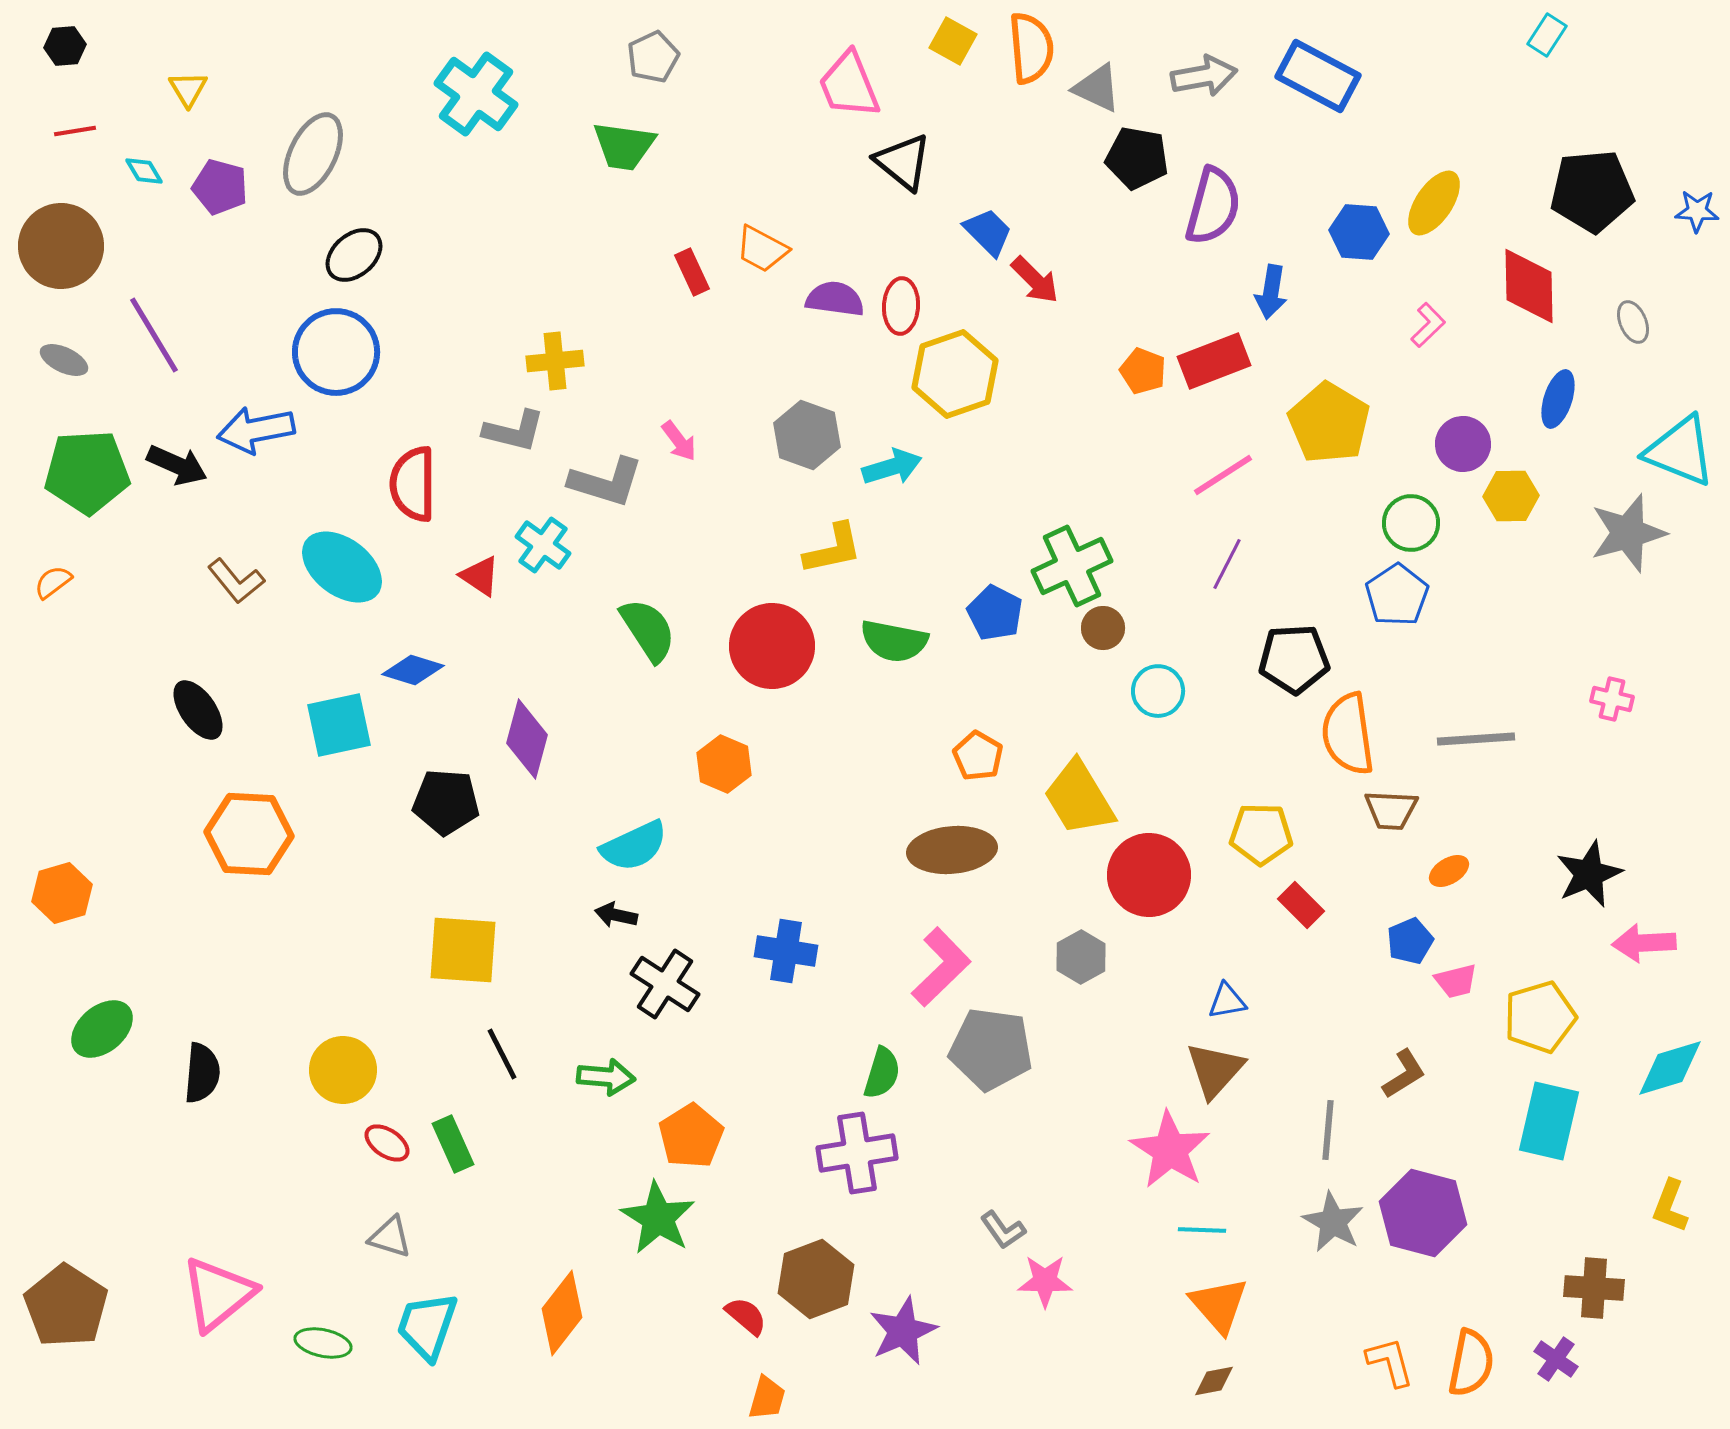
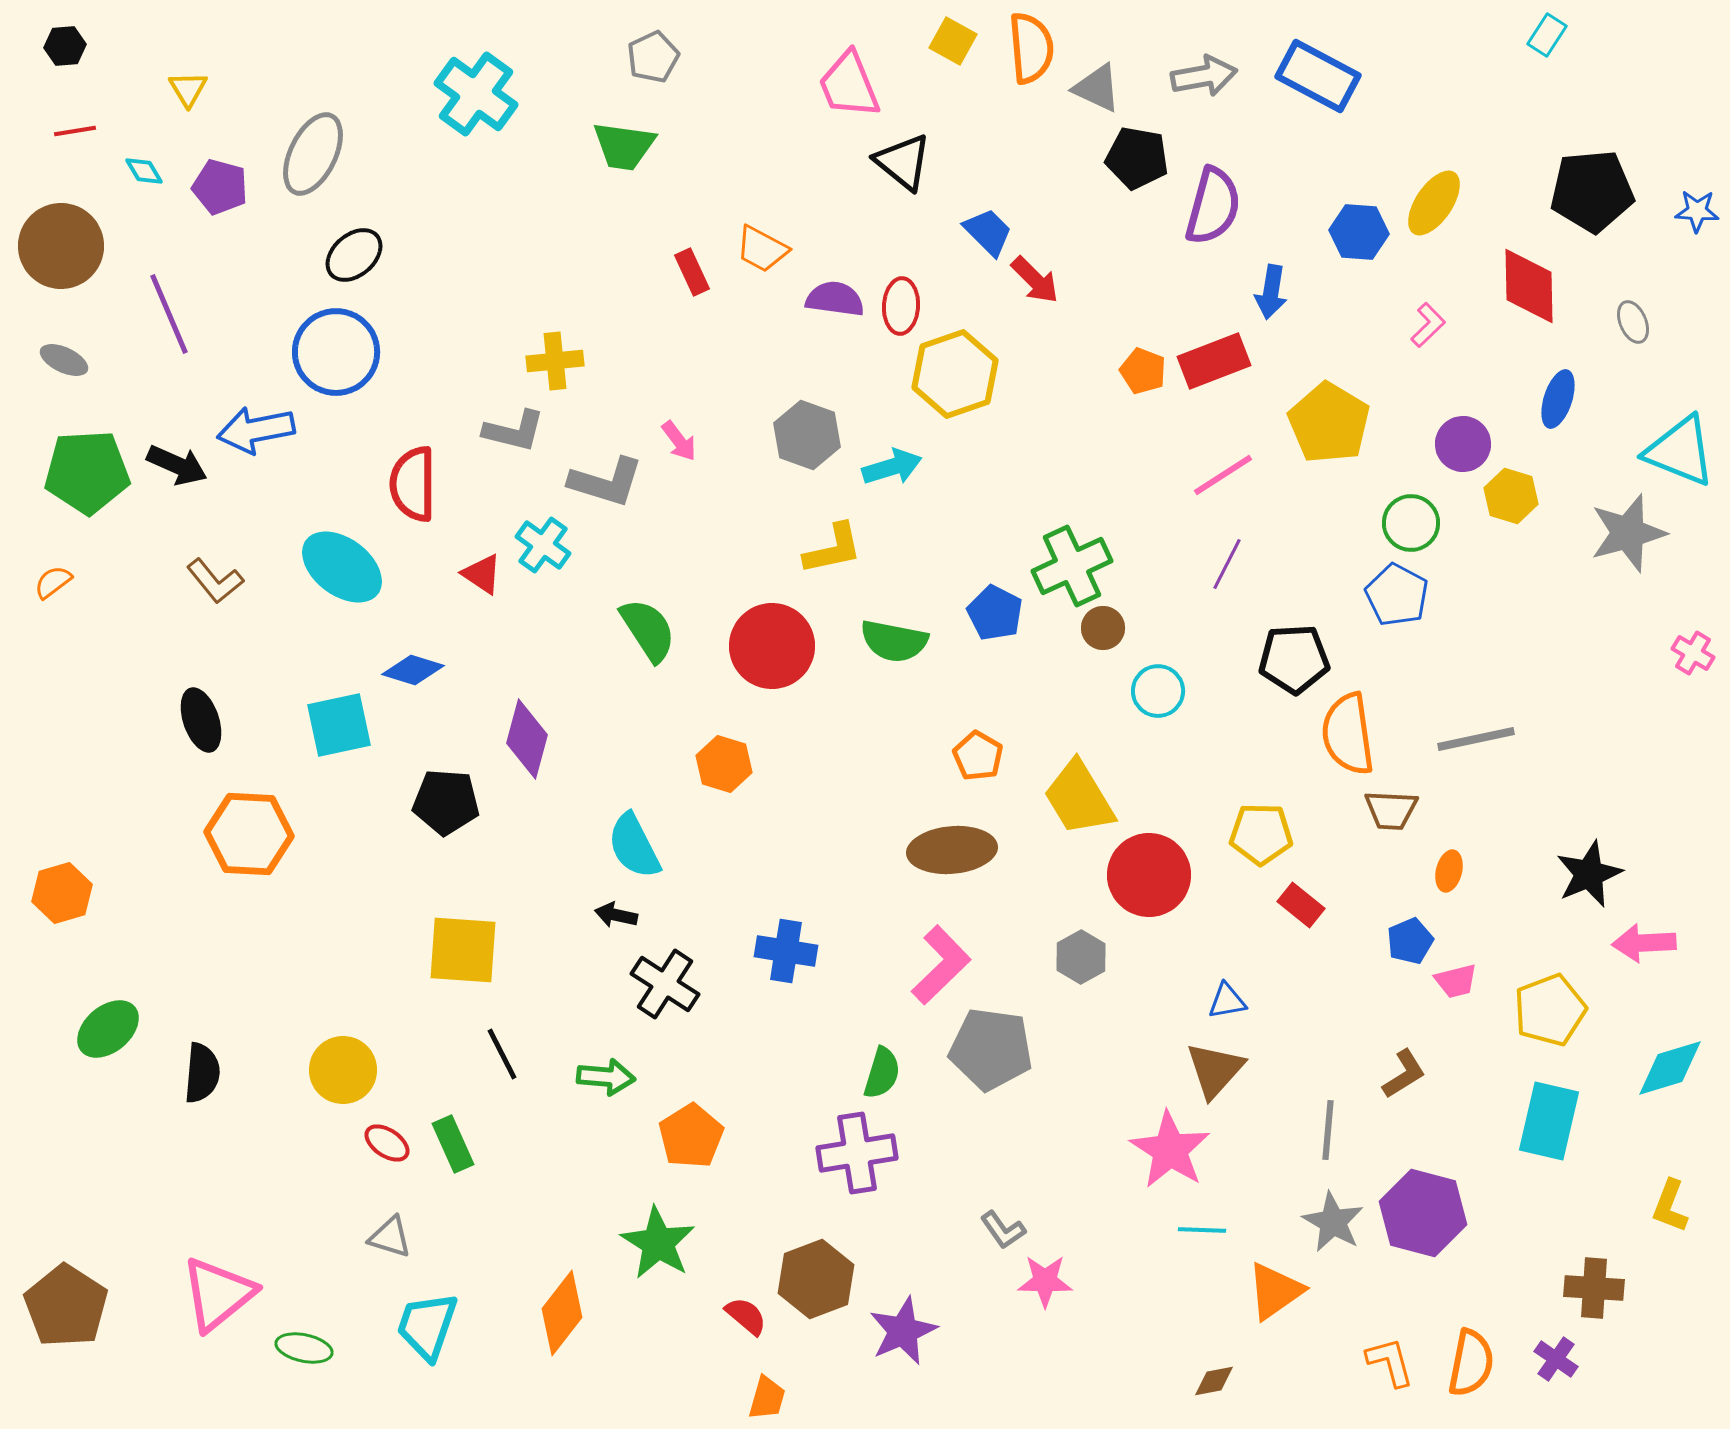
purple line at (154, 335): moved 15 px right, 21 px up; rotated 8 degrees clockwise
yellow hexagon at (1511, 496): rotated 18 degrees clockwise
red triangle at (480, 576): moved 2 px right, 2 px up
brown L-shape at (236, 581): moved 21 px left
blue pentagon at (1397, 595): rotated 10 degrees counterclockwise
pink cross at (1612, 699): moved 81 px right, 46 px up; rotated 18 degrees clockwise
black ellipse at (198, 710): moved 3 px right, 10 px down; rotated 16 degrees clockwise
gray line at (1476, 739): rotated 8 degrees counterclockwise
orange hexagon at (724, 764): rotated 6 degrees counterclockwise
cyan semicircle at (634, 846): rotated 88 degrees clockwise
orange ellipse at (1449, 871): rotated 45 degrees counterclockwise
red rectangle at (1301, 905): rotated 6 degrees counterclockwise
pink L-shape at (941, 967): moved 2 px up
yellow pentagon at (1540, 1017): moved 10 px right, 7 px up; rotated 4 degrees counterclockwise
green ellipse at (102, 1029): moved 6 px right
green star at (658, 1218): moved 25 px down
orange triangle at (1219, 1305): moved 56 px right, 14 px up; rotated 36 degrees clockwise
green ellipse at (323, 1343): moved 19 px left, 5 px down
